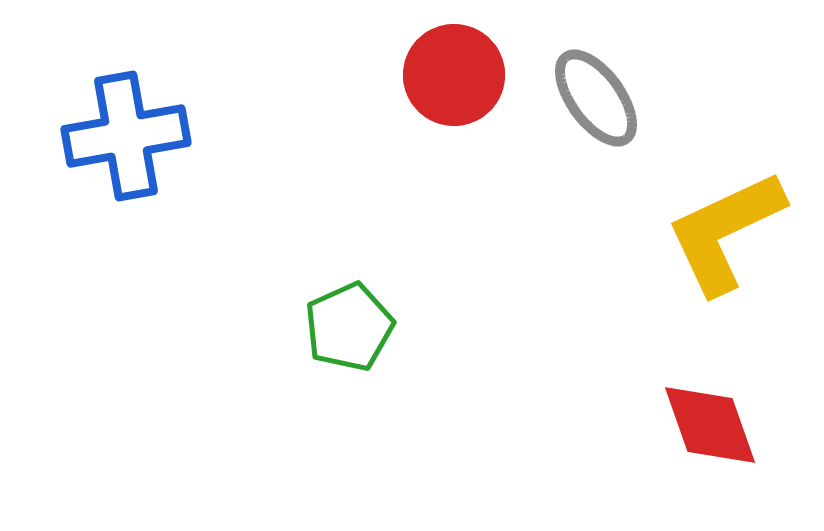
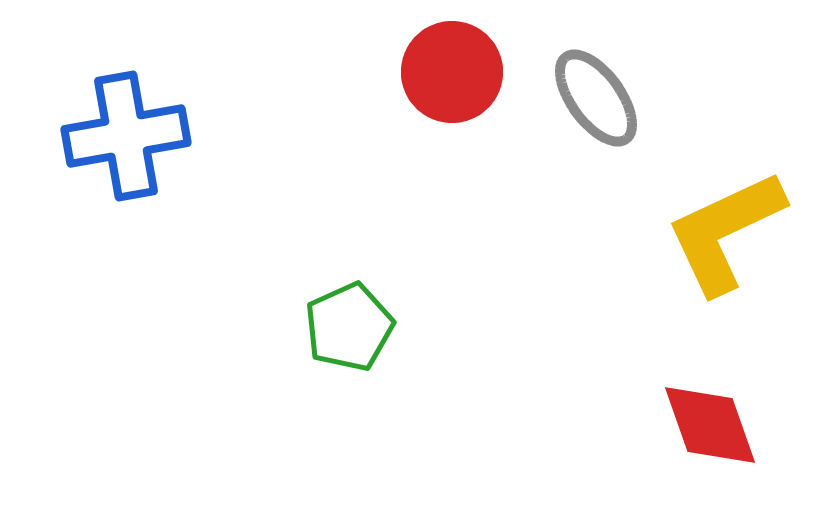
red circle: moved 2 px left, 3 px up
